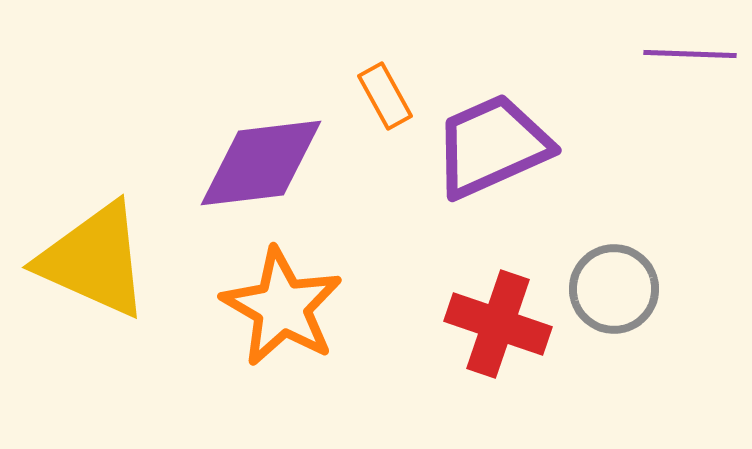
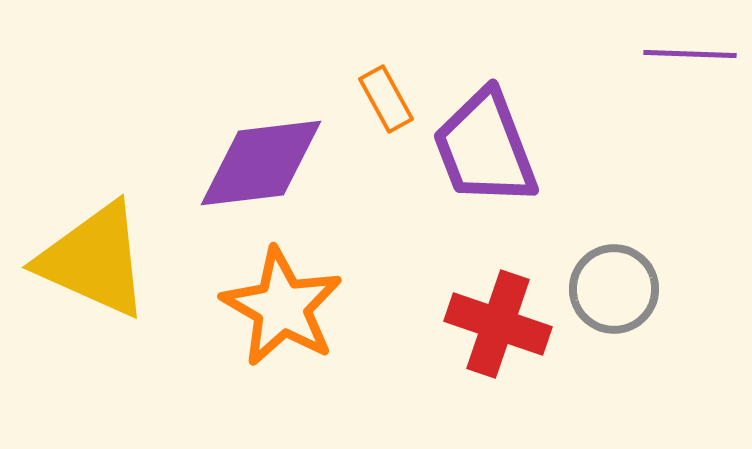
orange rectangle: moved 1 px right, 3 px down
purple trapezoid: moved 7 px left, 2 px down; rotated 87 degrees counterclockwise
